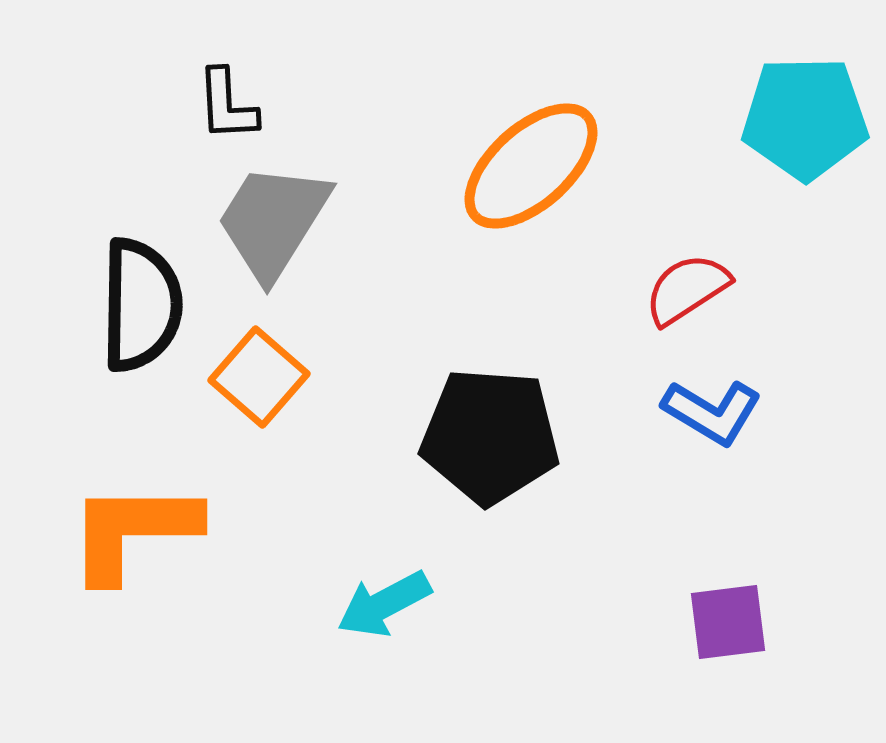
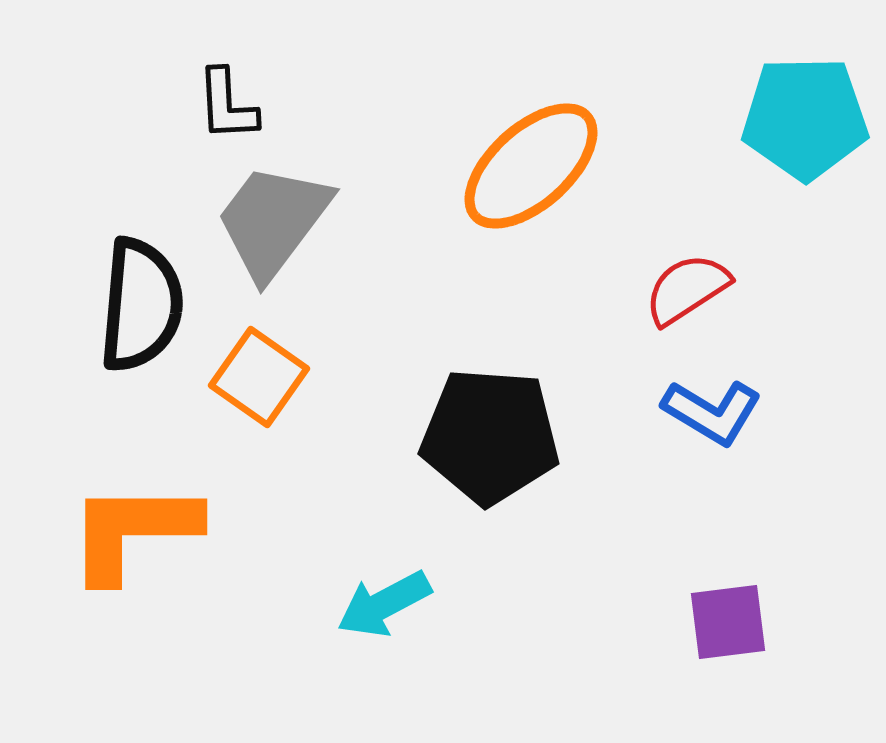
gray trapezoid: rotated 5 degrees clockwise
black semicircle: rotated 4 degrees clockwise
orange square: rotated 6 degrees counterclockwise
